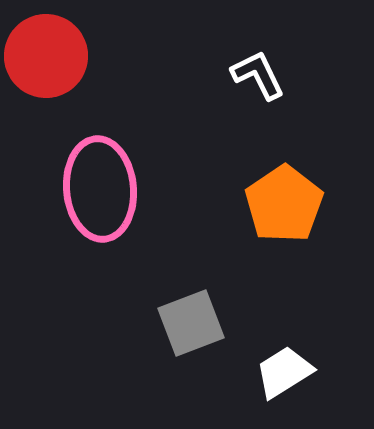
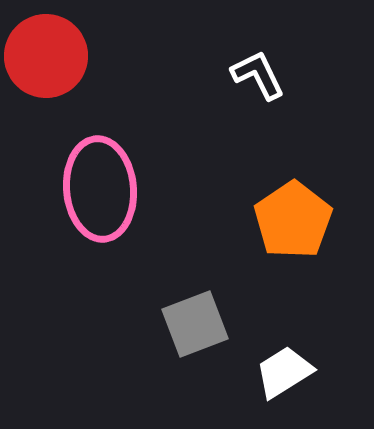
orange pentagon: moved 9 px right, 16 px down
gray square: moved 4 px right, 1 px down
